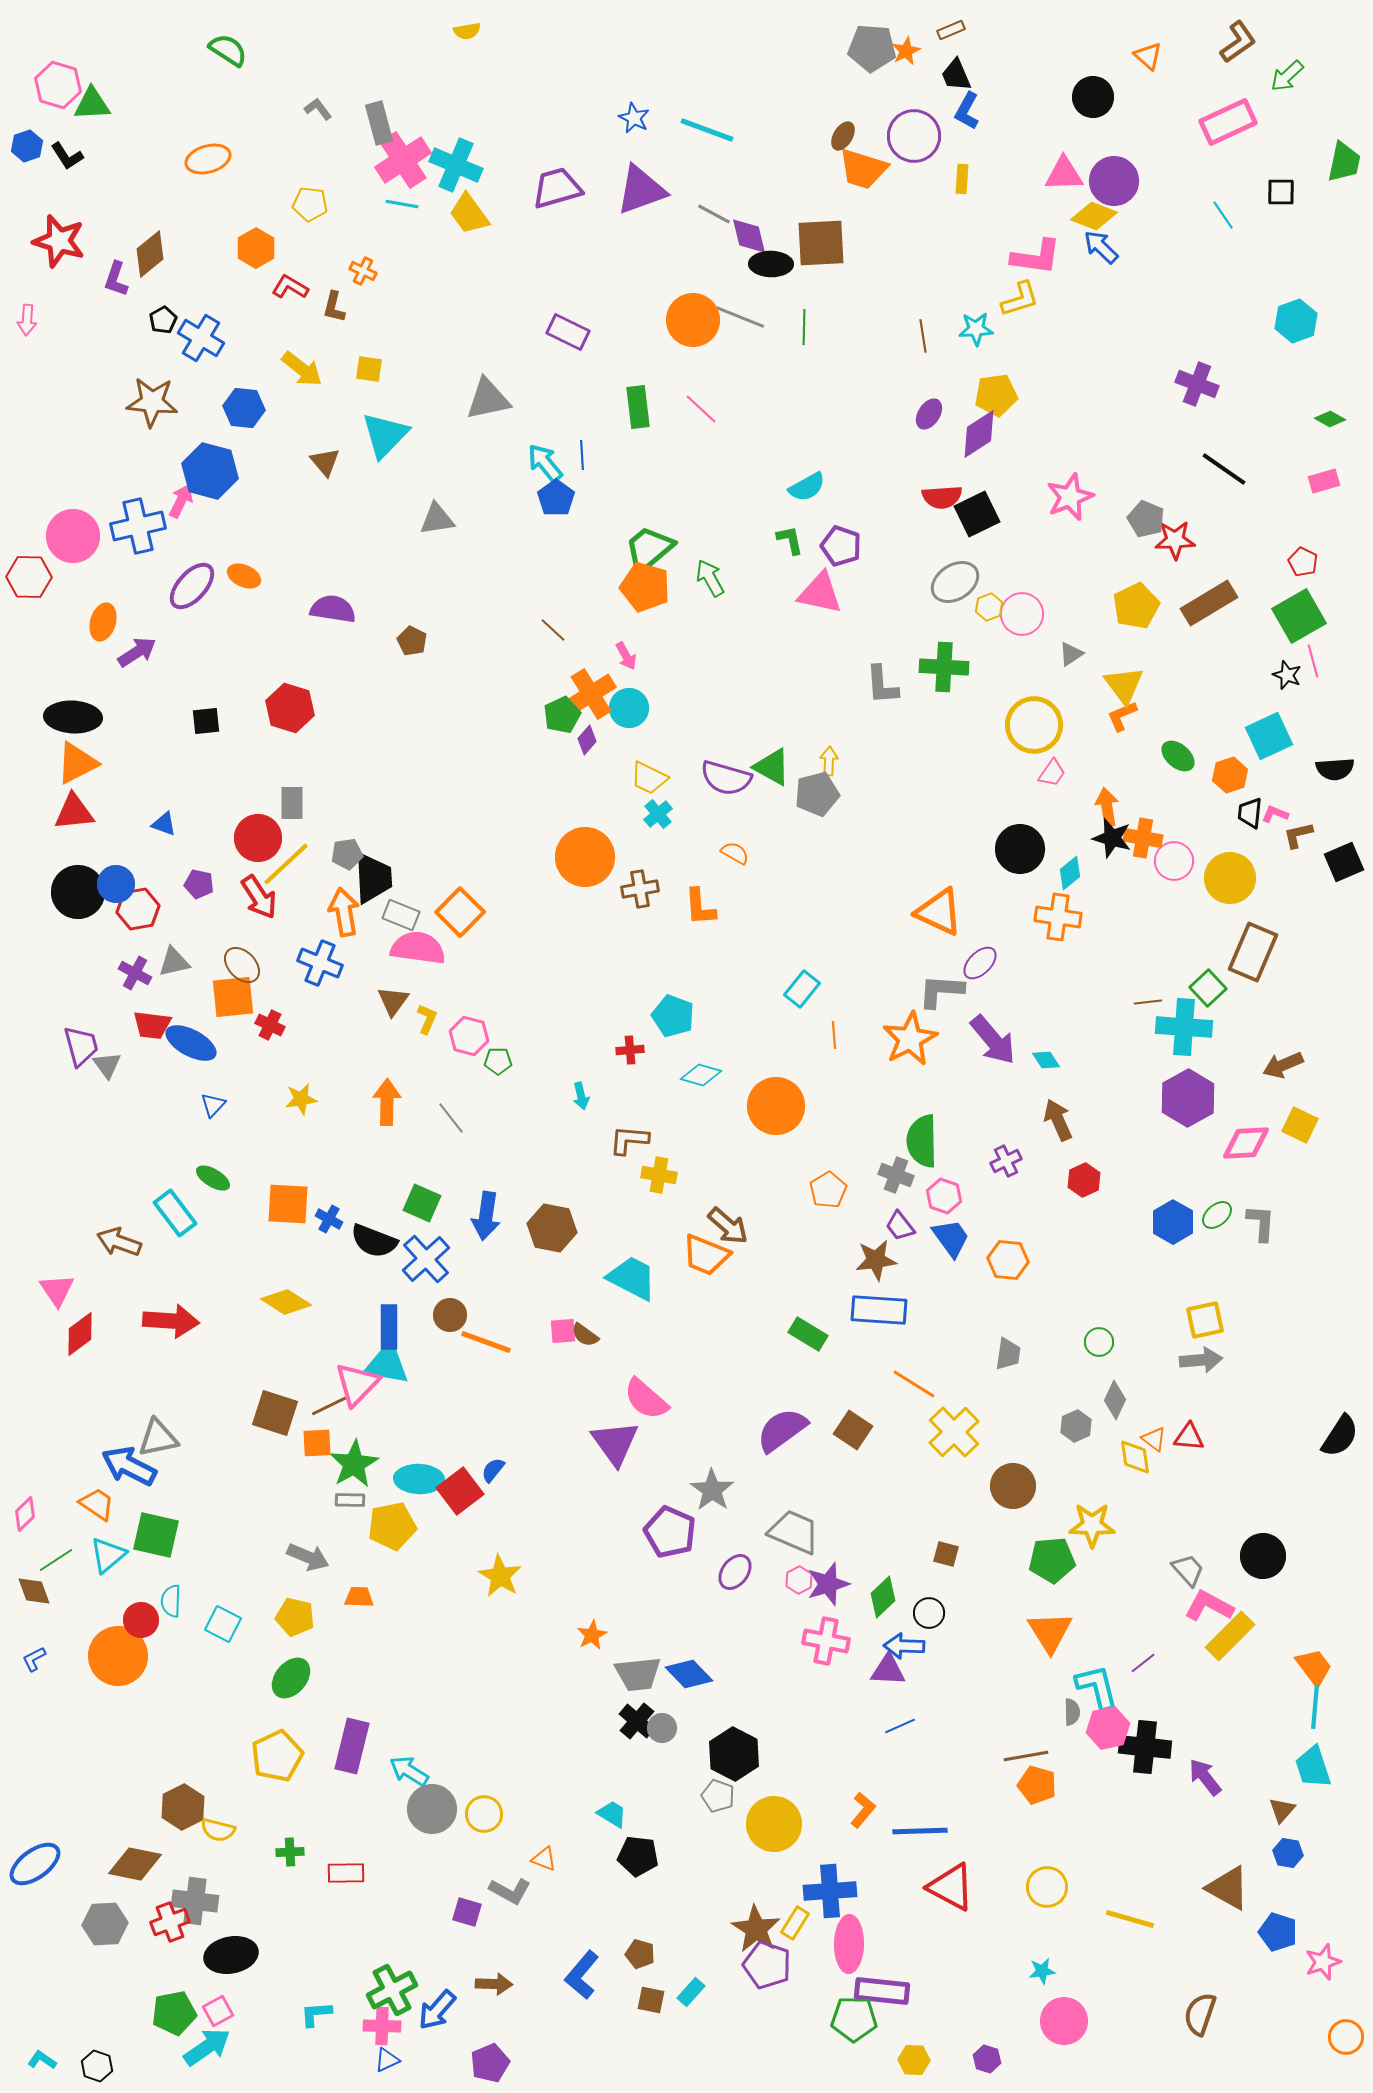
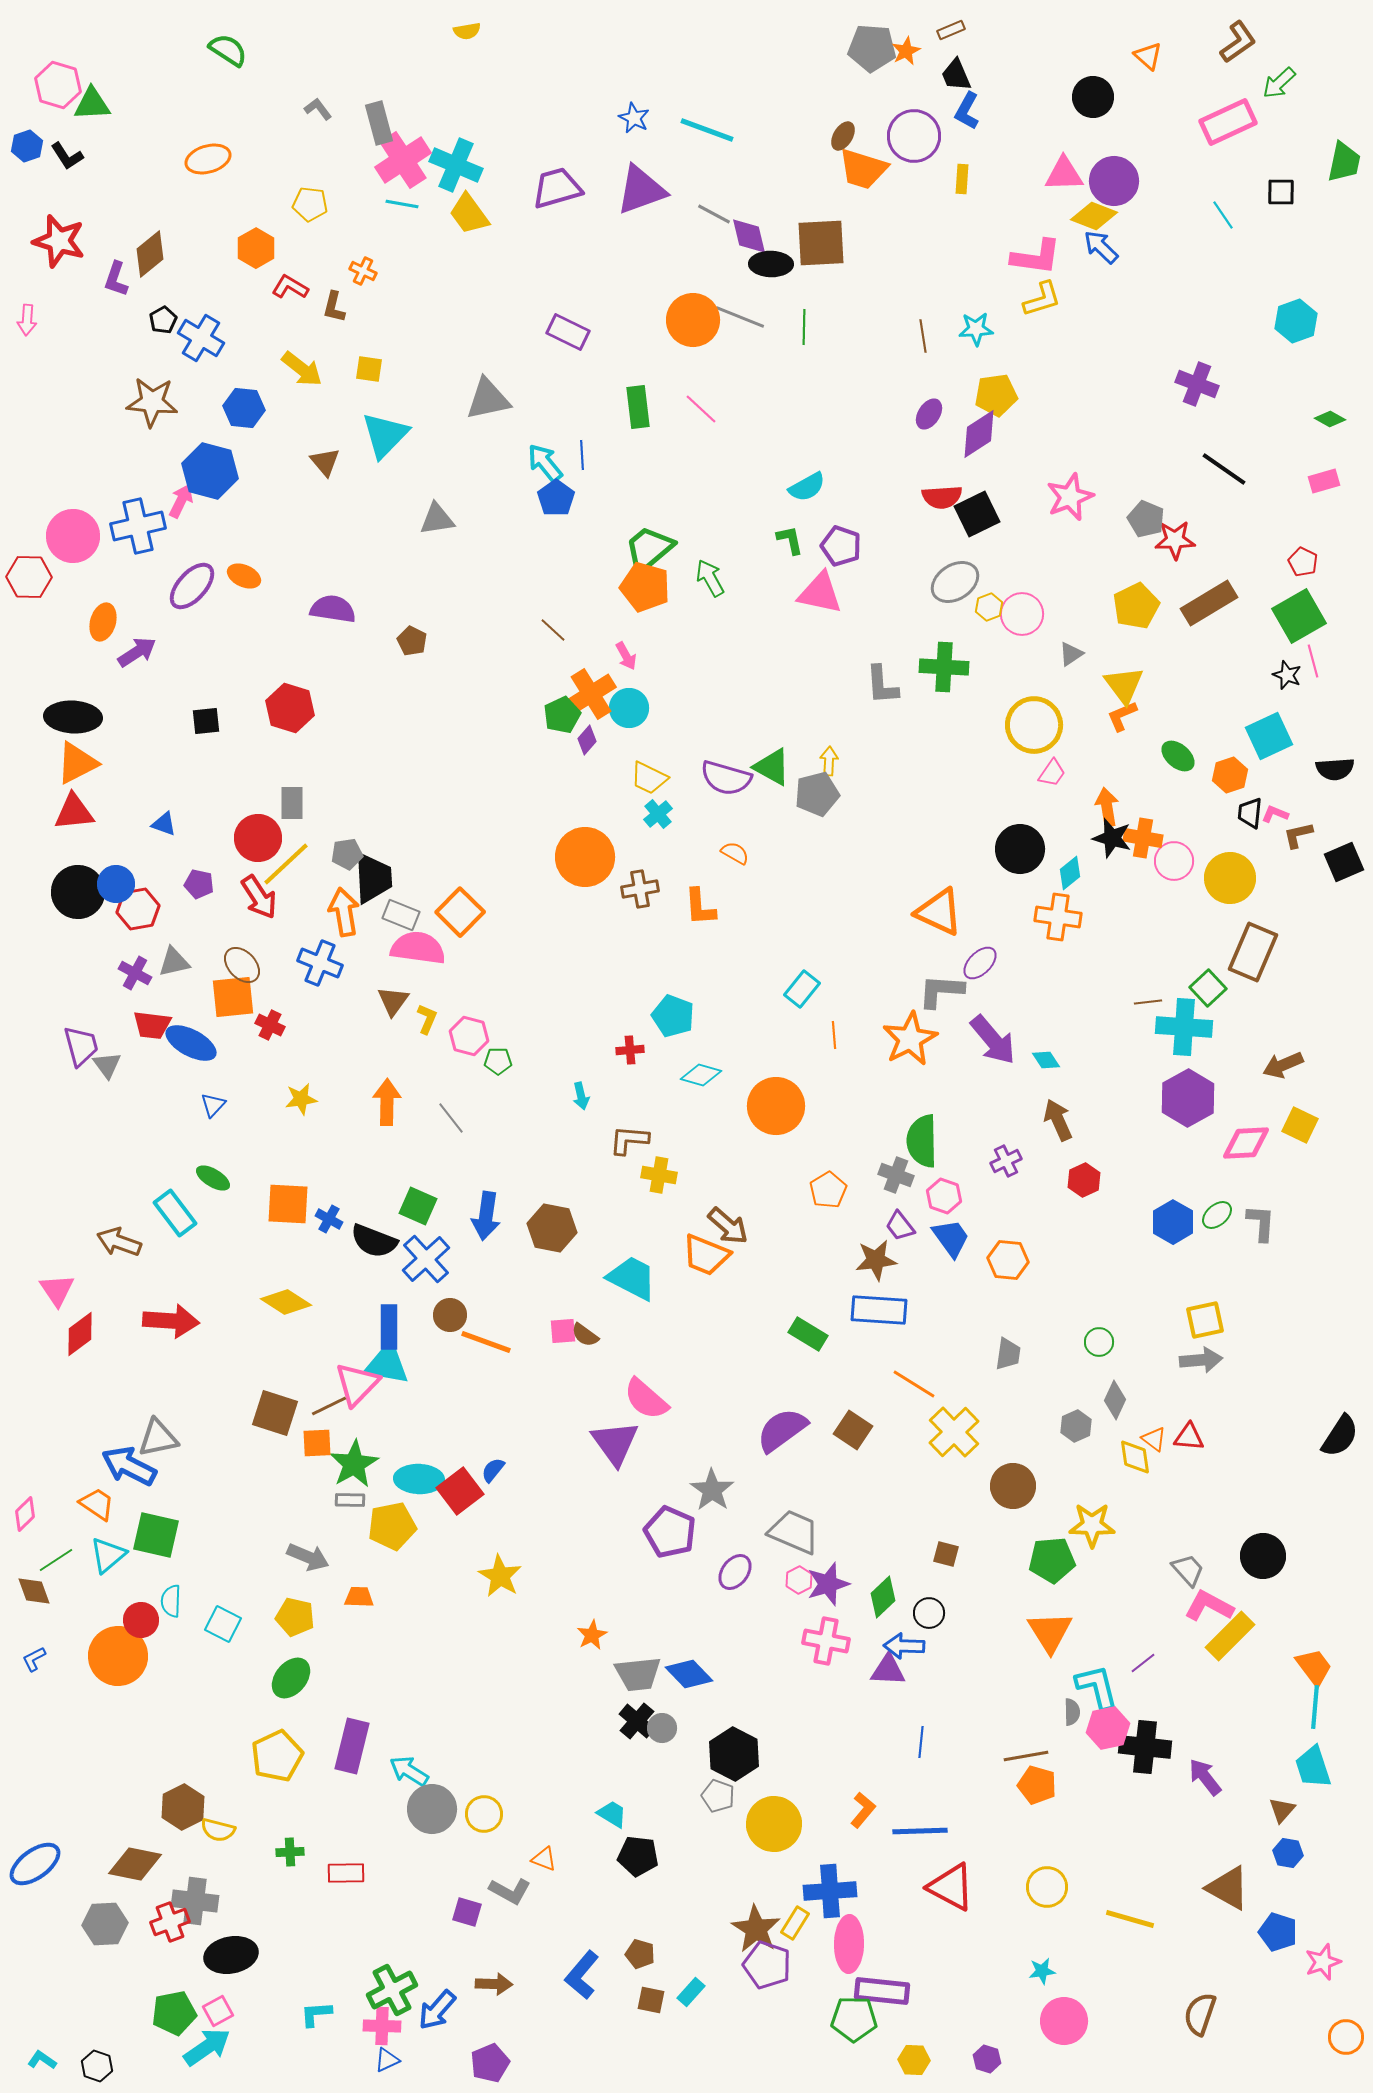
green arrow at (1287, 76): moved 8 px left, 7 px down
yellow L-shape at (1020, 299): moved 22 px right
green square at (422, 1203): moved 4 px left, 3 px down
blue line at (900, 1726): moved 21 px right, 16 px down; rotated 60 degrees counterclockwise
